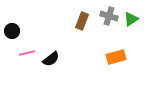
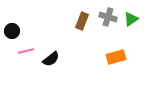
gray cross: moved 1 px left, 1 px down
pink line: moved 1 px left, 2 px up
